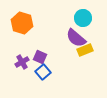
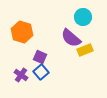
cyan circle: moved 1 px up
orange hexagon: moved 9 px down
purple semicircle: moved 5 px left
purple cross: moved 1 px left, 13 px down; rotated 24 degrees counterclockwise
blue square: moved 2 px left
